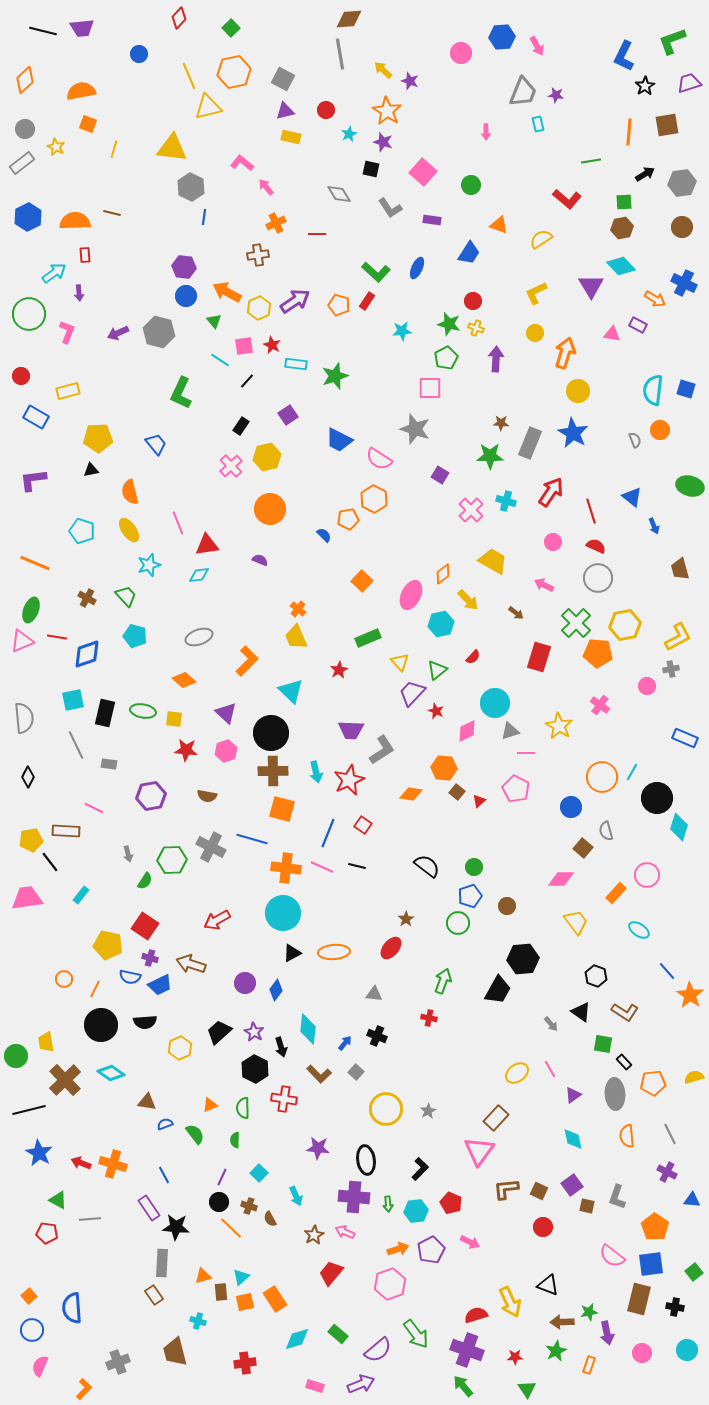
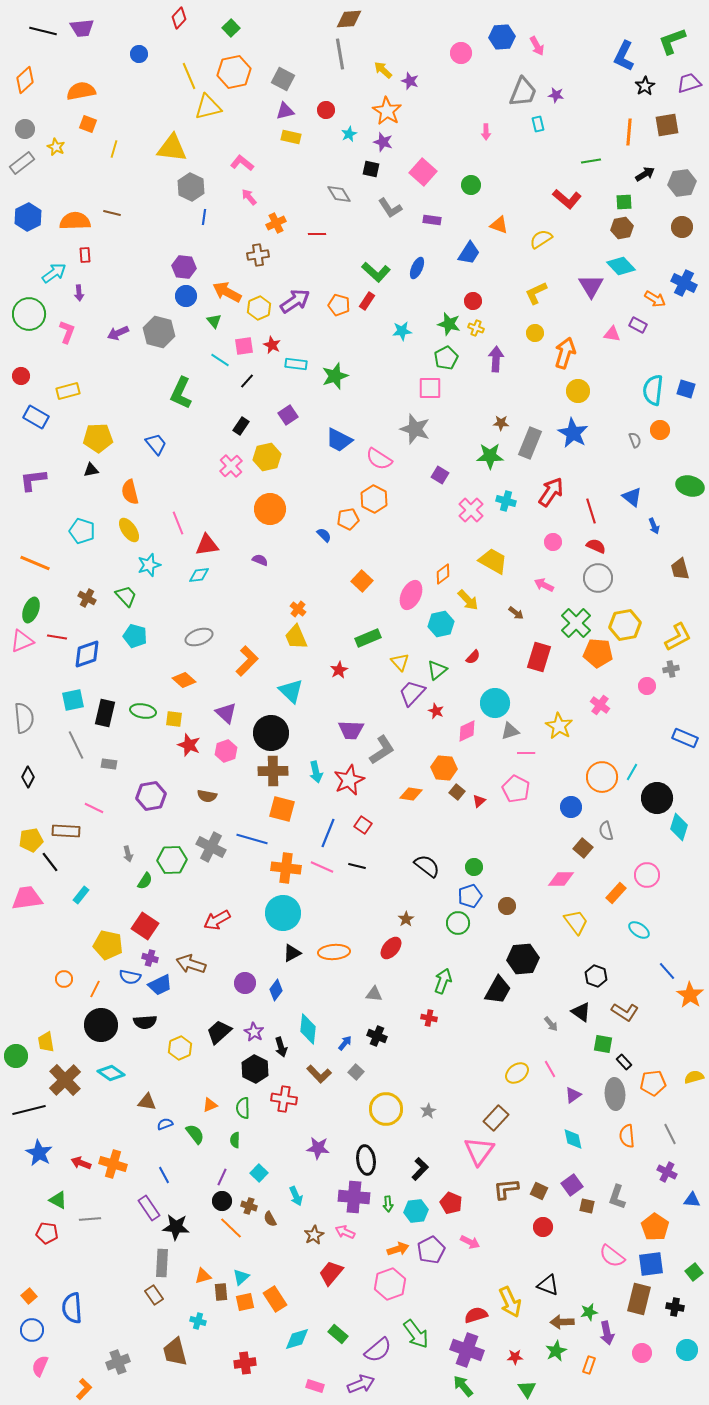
pink arrow at (266, 187): moved 17 px left, 10 px down
red star at (186, 750): moved 3 px right, 5 px up; rotated 15 degrees clockwise
black circle at (219, 1202): moved 3 px right, 1 px up
